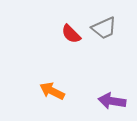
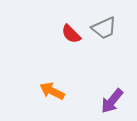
purple arrow: rotated 60 degrees counterclockwise
